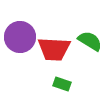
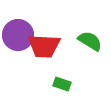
purple circle: moved 2 px left, 2 px up
red trapezoid: moved 10 px left, 3 px up
